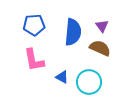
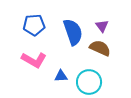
blue semicircle: rotated 24 degrees counterclockwise
pink L-shape: rotated 50 degrees counterclockwise
blue triangle: moved 1 px left, 1 px up; rotated 32 degrees counterclockwise
